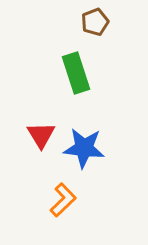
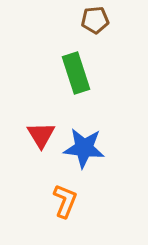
brown pentagon: moved 2 px up; rotated 16 degrees clockwise
orange L-shape: moved 2 px right, 1 px down; rotated 24 degrees counterclockwise
